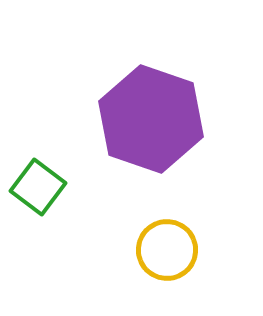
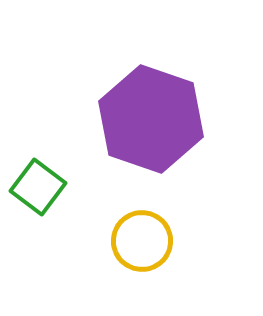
yellow circle: moved 25 px left, 9 px up
